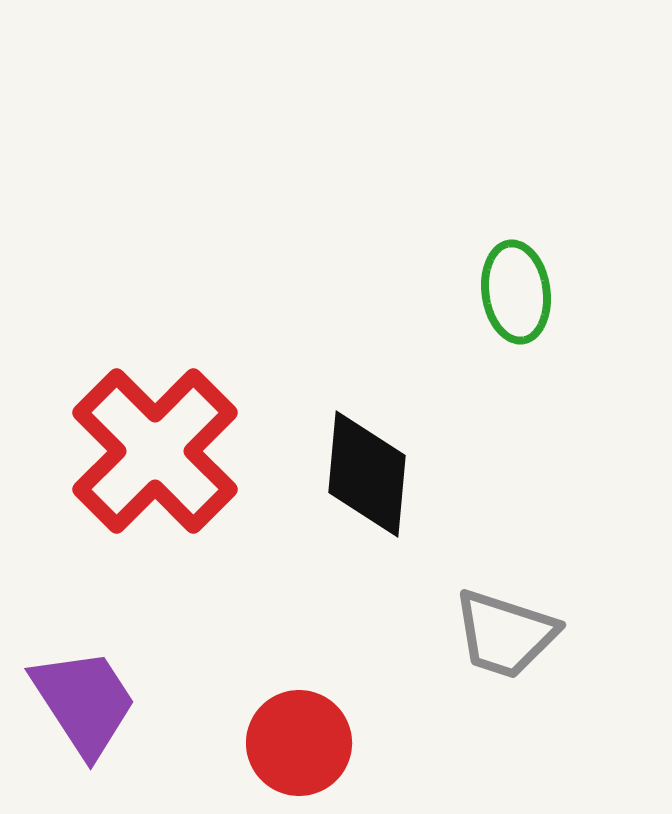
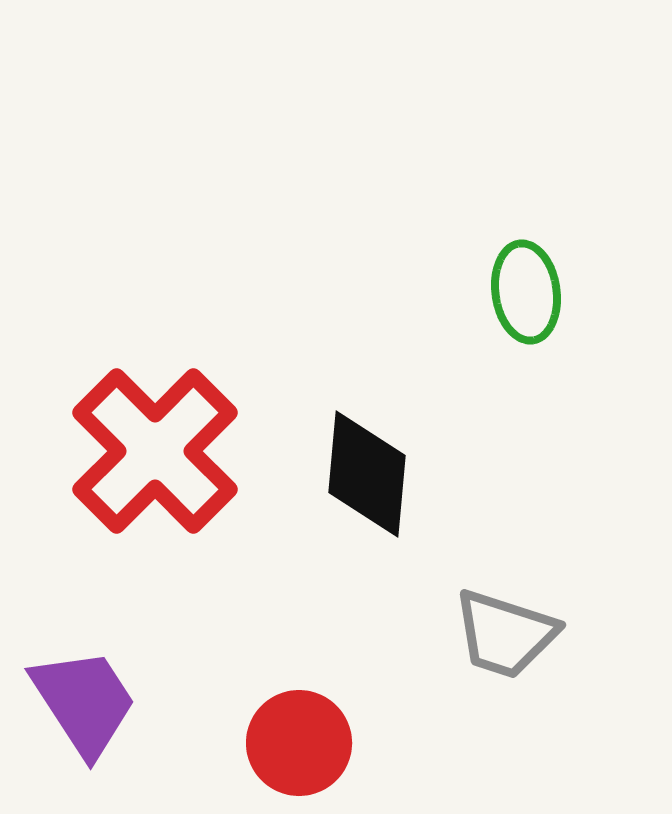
green ellipse: moved 10 px right
